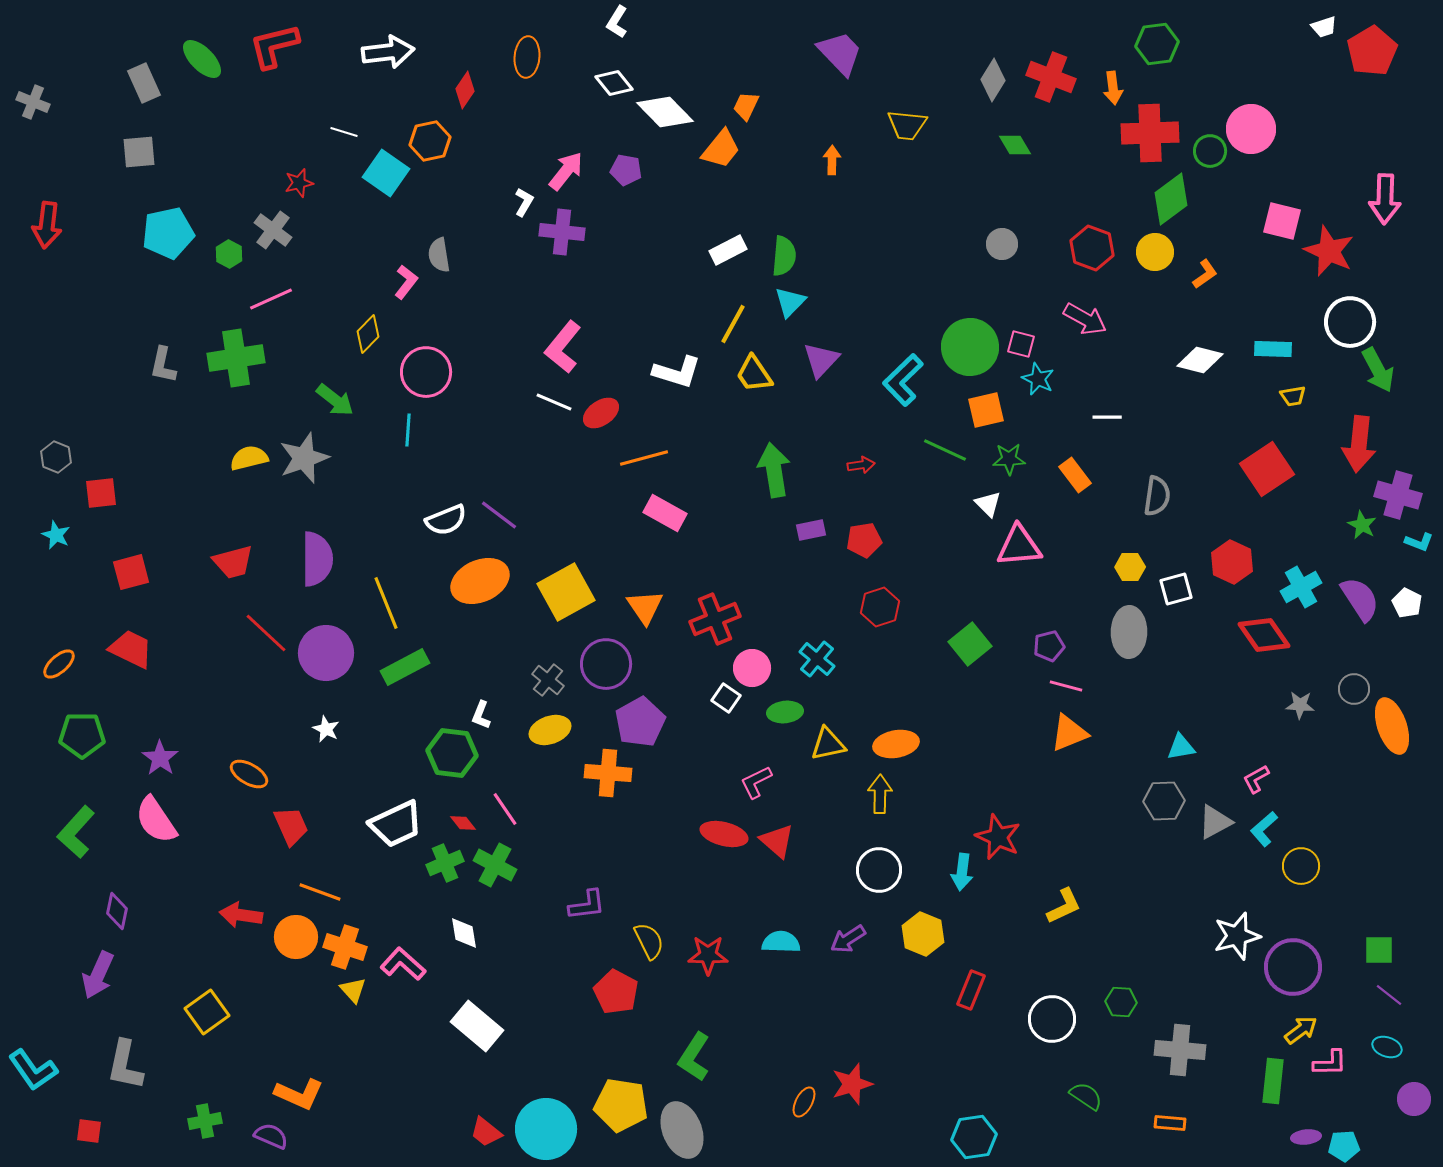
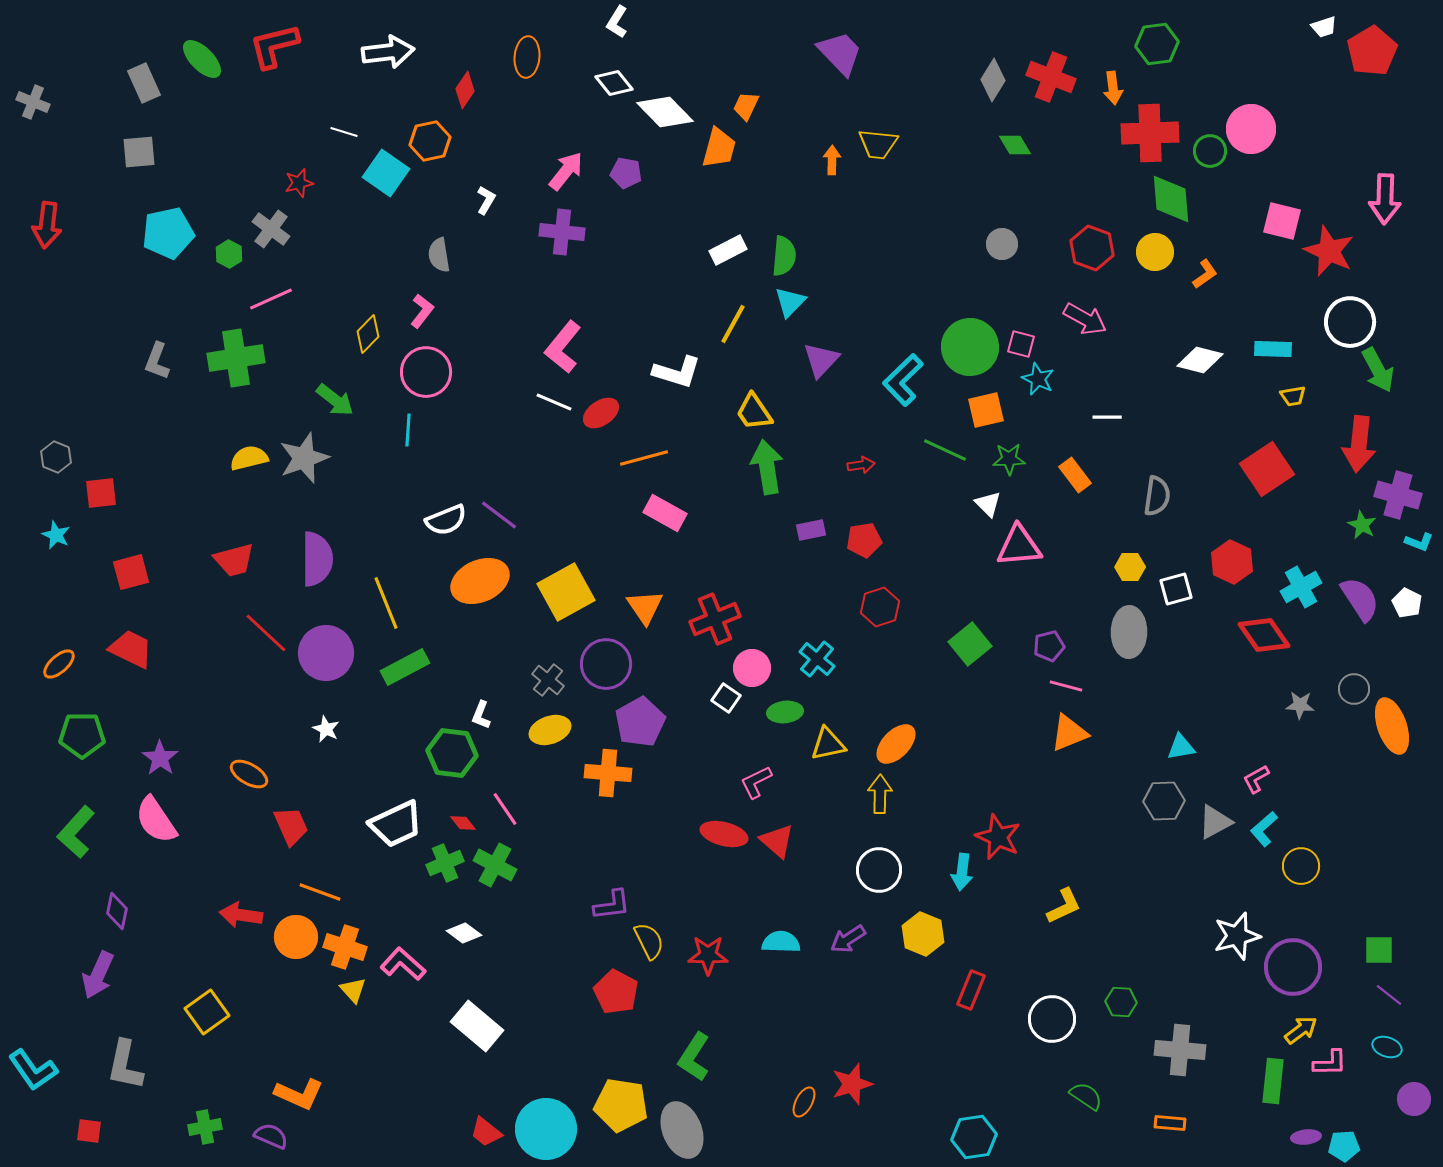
yellow trapezoid at (907, 125): moved 29 px left, 19 px down
orange trapezoid at (721, 149): moved 2 px left, 1 px up; rotated 24 degrees counterclockwise
purple pentagon at (626, 170): moved 3 px down
green diamond at (1171, 199): rotated 58 degrees counterclockwise
white L-shape at (524, 202): moved 38 px left, 2 px up
gray cross at (273, 230): moved 2 px left, 1 px up
pink L-shape at (406, 282): moved 16 px right, 29 px down
gray L-shape at (163, 365): moved 6 px left, 4 px up; rotated 9 degrees clockwise
yellow trapezoid at (754, 374): moved 38 px down
green arrow at (774, 470): moved 7 px left, 3 px up
red trapezoid at (233, 562): moved 1 px right, 2 px up
orange ellipse at (896, 744): rotated 36 degrees counterclockwise
purple L-shape at (587, 905): moved 25 px right
white diamond at (464, 933): rotated 44 degrees counterclockwise
green cross at (205, 1121): moved 6 px down
